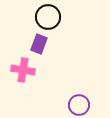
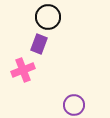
pink cross: rotated 30 degrees counterclockwise
purple circle: moved 5 px left
